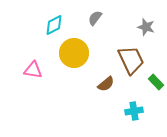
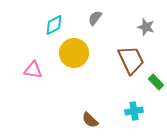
brown semicircle: moved 16 px left, 36 px down; rotated 84 degrees clockwise
